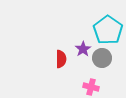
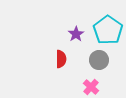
purple star: moved 7 px left, 15 px up
gray circle: moved 3 px left, 2 px down
pink cross: rotated 28 degrees clockwise
